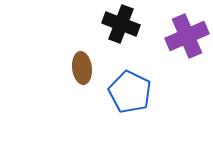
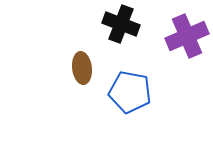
blue pentagon: rotated 15 degrees counterclockwise
